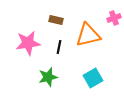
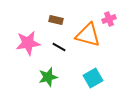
pink cross: moved 5 px left, 1 px down
orange triangle: rotated 28 degrees clockwise
black line: rotated 72 degrees counterclockwise
